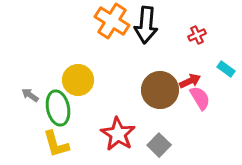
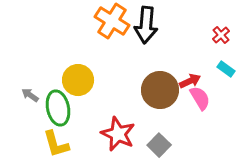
red cross: moved 24 px right; rotated 18 degrees counterclockwise
red star: rotated 8 degrees counterclockwise
